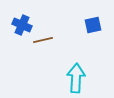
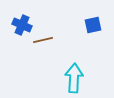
cyan arrow: moved 2 px left
